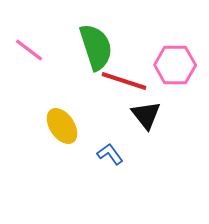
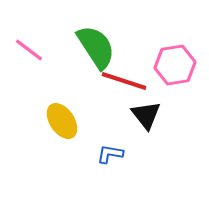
green semicircle: rotated 15 degrees counterclockwise
pink hexagon: rotated 9 degrees counterclockwise
yellow ellipse: moved 5 px up
blue L-shape: rotated 44 degrees counterclockwise
